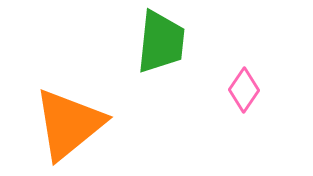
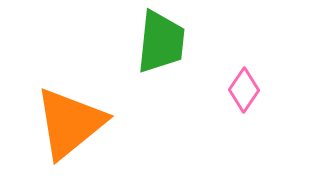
orange triangle: moved 1 px right, 1 px up
